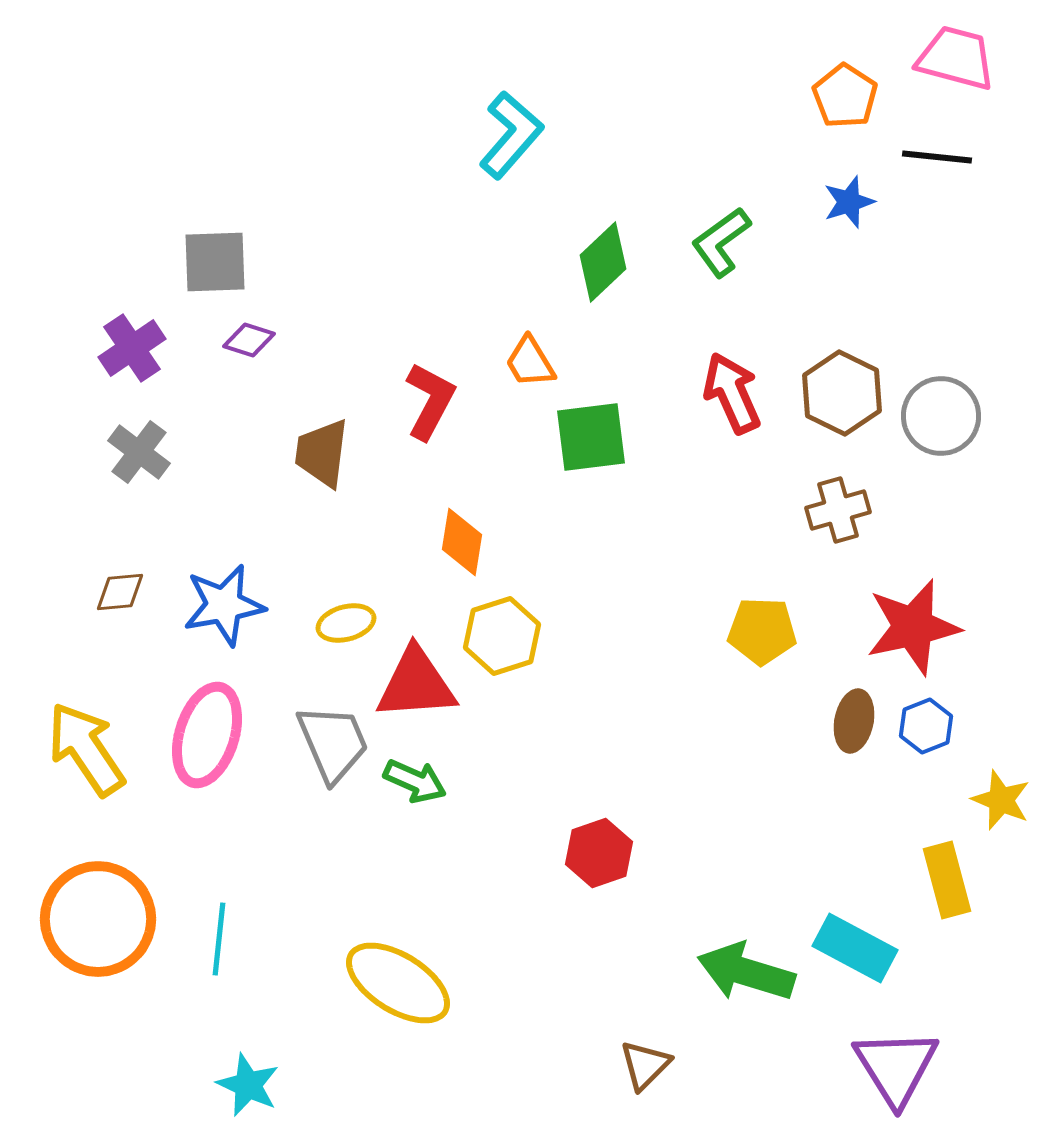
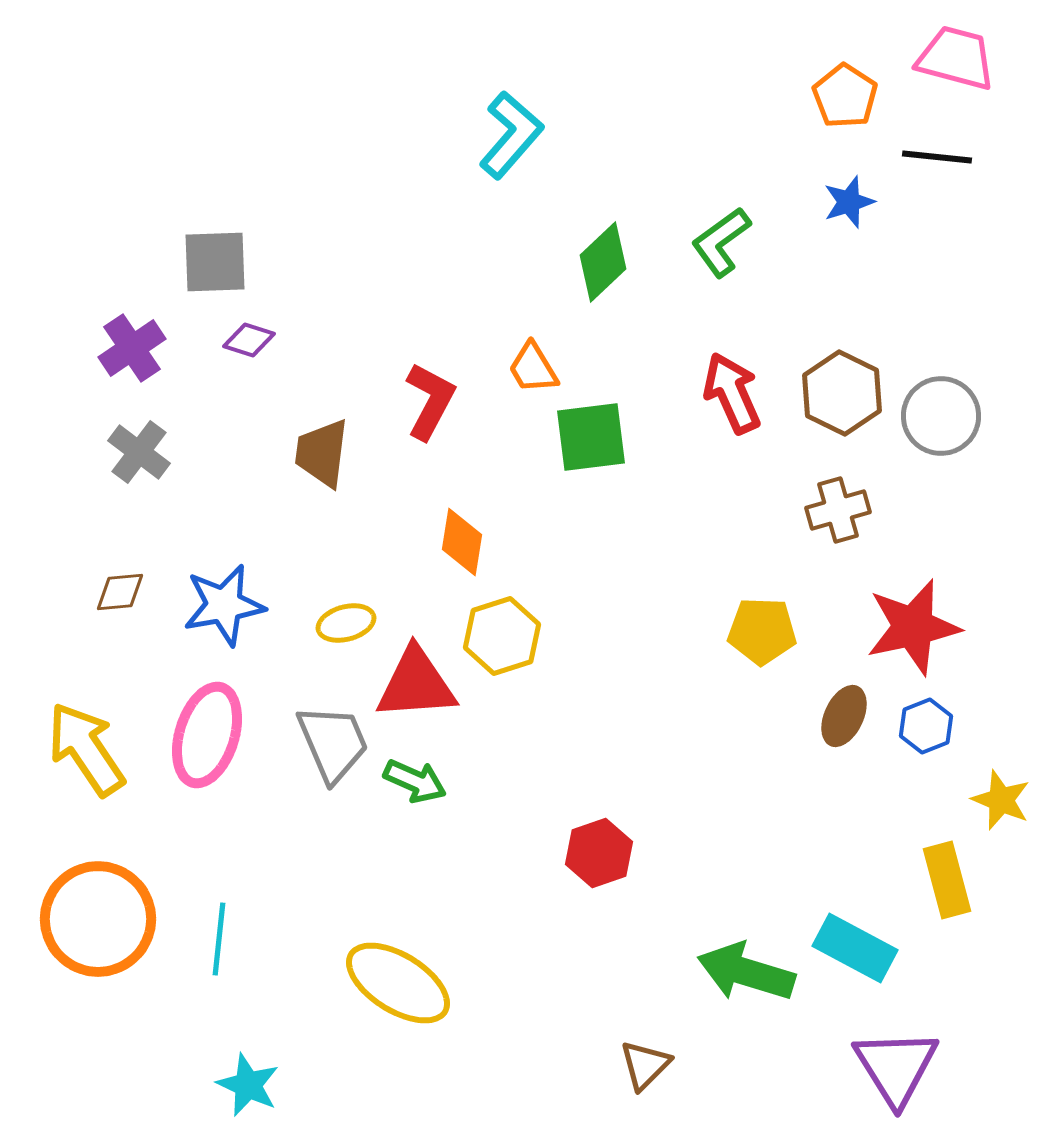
orange trapezoid at (530, 362): moved 3 px right, 6 px down
brown ellipse at (854, 721): moved 10 px left, 5 px up; rotated 14 degrees clockwise
